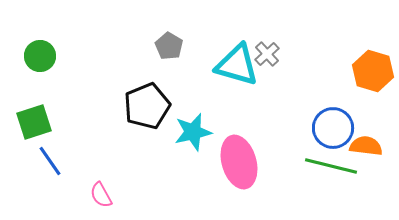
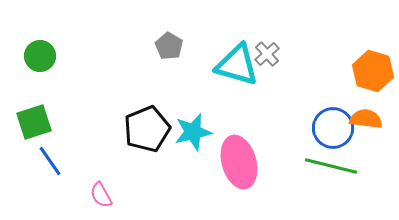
black pentagon: moved 23 px down
orange semicircle: moved 27 px up
